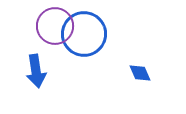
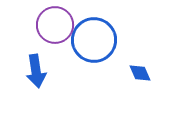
purple circle: moved 1 px up
blue circle: moved 10 px right, 6 px down
